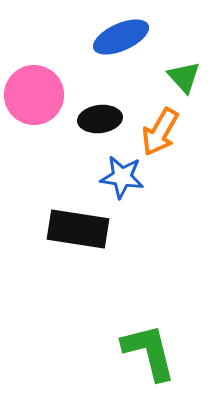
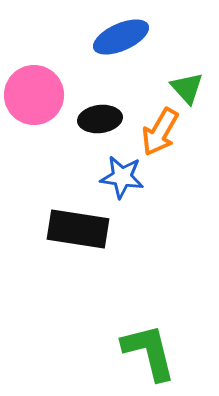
green triangle: moved 3 px right, 11 px down
